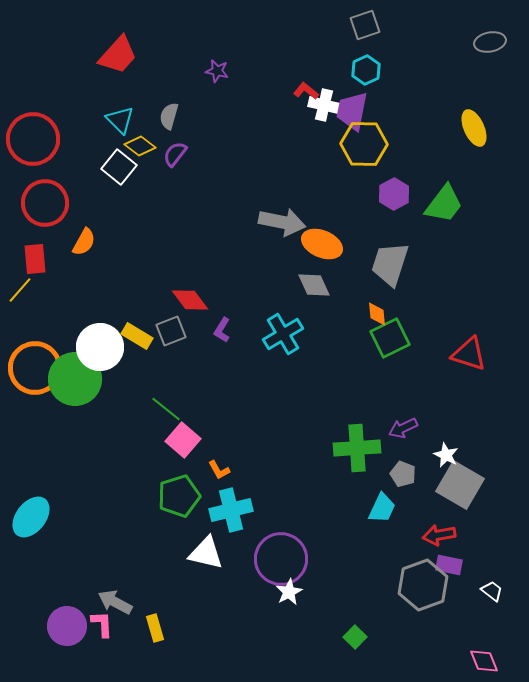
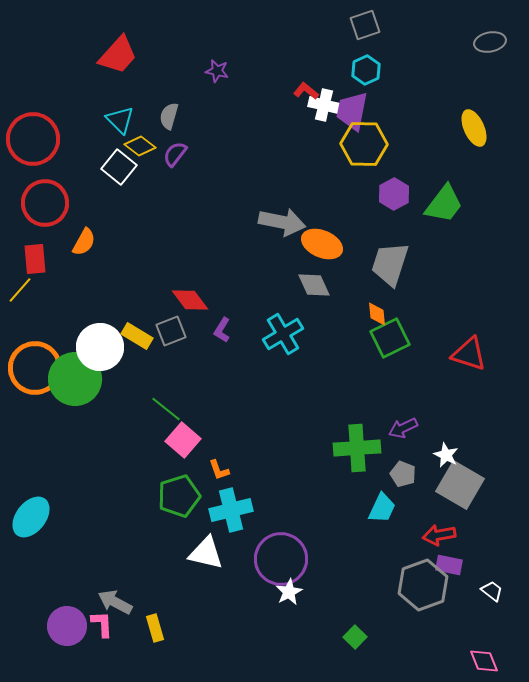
orange L-shape at (219, 470): rotated 10 degrees clockwise
